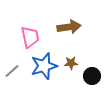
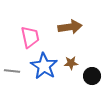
brown arrow: moved 1 px right
blue star: rotated 24 degrees counterclockwise
gray line: rotated 49 degrees clockwise
